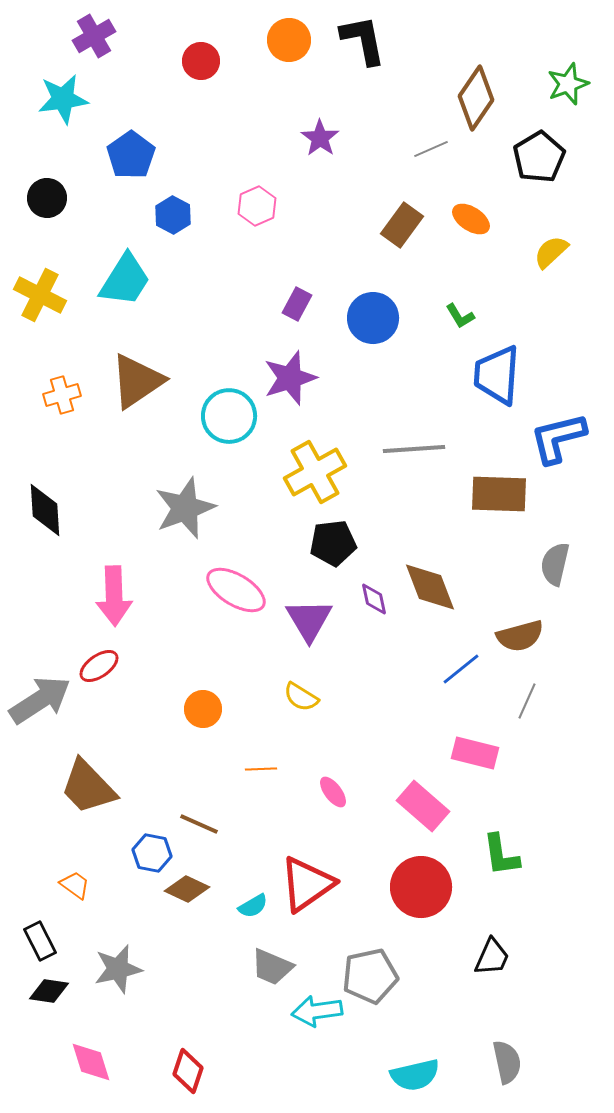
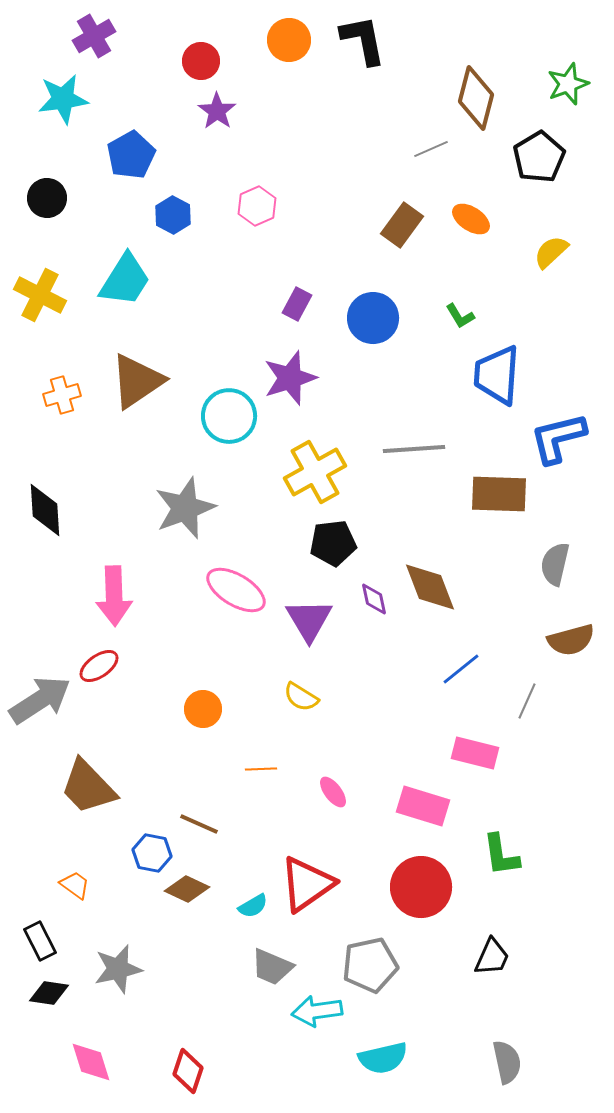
brown diamond at (476, 98): rotated 20 degrees counterclockwise
purple star at (320, 138): moved 103 px left, 27 px up
blue pentagon at (131, 155): rotated 6 degrees clockwise
brown semicircle at (520, 636): moved 51 px right, 4 px down
pink rectangle at (423, 806): rotated 24 degrees counterclockwise
gray pentagon at (370, 976): moved 11 px up
black diamond at (49, 991): moved 2 px down
cyan semicircle at (415, 1075): moved 32 px left, 17 px up
